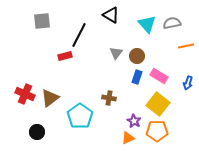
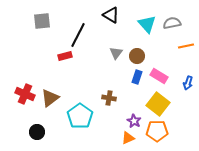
black line: moved 1 px left
